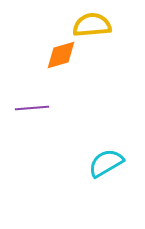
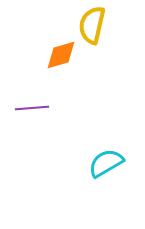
yellow semicircle: rotated 72 degrees counterclockwise
